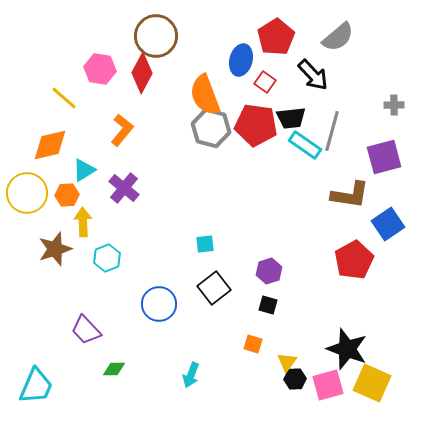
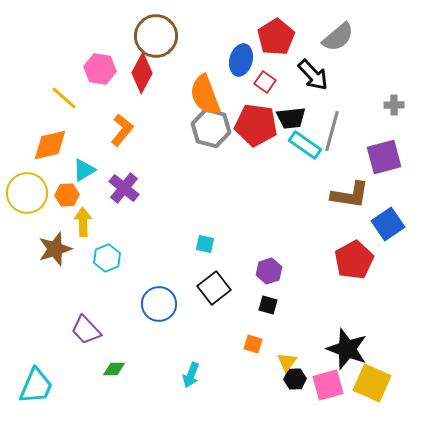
cyan square at (205, 244): rotated 18 degrees clockwise
